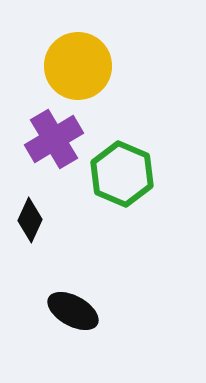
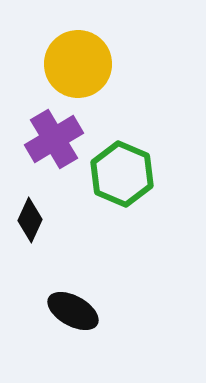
yellow circle: moved 2 px up
